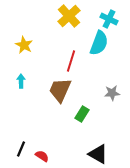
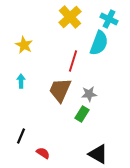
yellow cross: moved 1 px right, 1 px down
red line: moved 2 px right
gray star: moved 23 px left, 1 px down
black line: moved 13 px up
red semicircle: moved 1 px right, 3 px up
